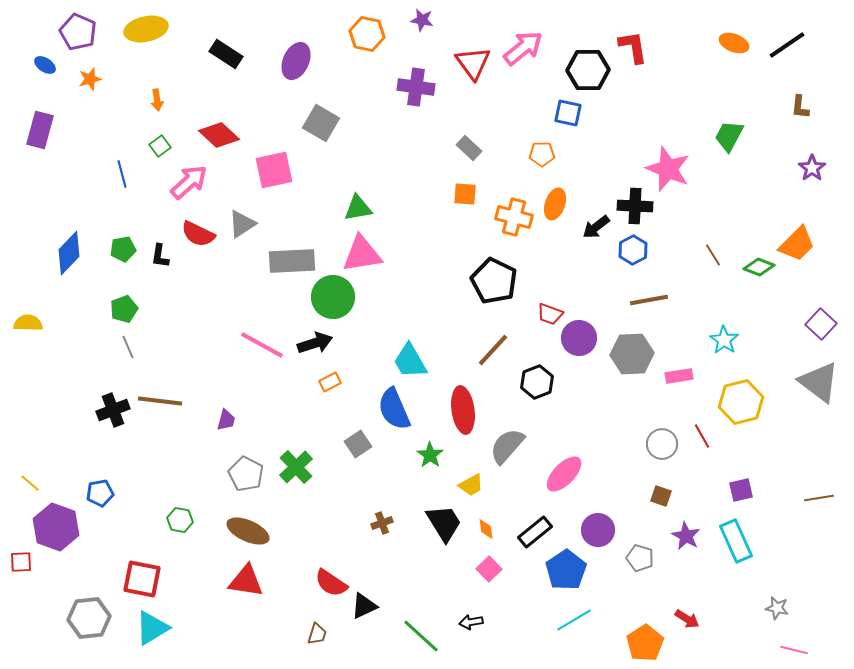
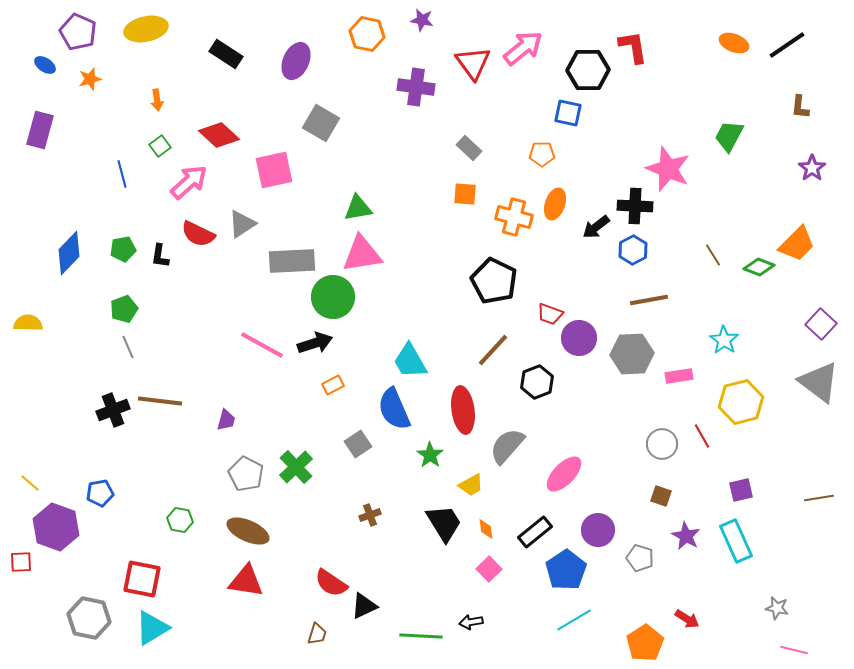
orange rectangle at (330, 382): moved 3 px right, 3 px down
brown cross at (382, 523): moved 12 px left, 8 px up
gray hexagon at (89, 618): rotated 18 degrees clockwise
green line at (421, 636): rotated 39 degrees counterclockwise
